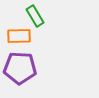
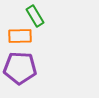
orange rectangle: moved 1 px right
